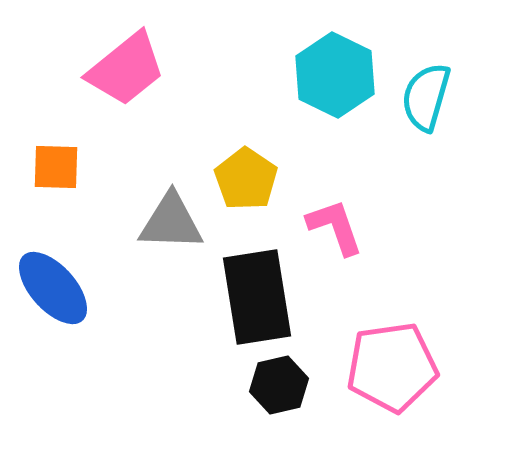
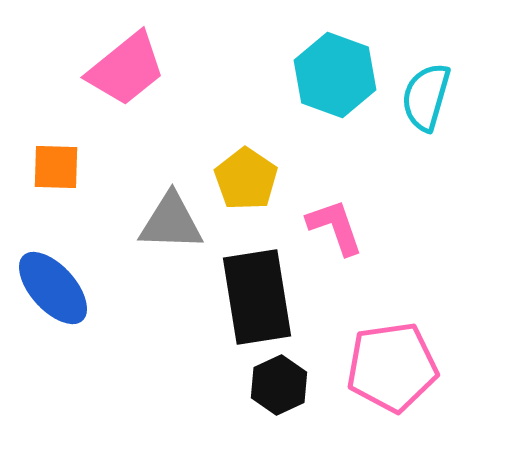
cyan hexagon: rotated 6 degrees counterclockwise
black hexagon: rotated 12 degrees counterclockwise
